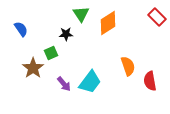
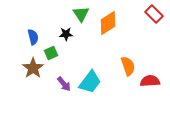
red rectangle: moved 3 px left, 3 px up
blue semicircle: moved 12 px right, 8 px down; rotated 21 degrees clockwise
red semicircle: rotated 96 degrees clockwise
